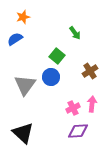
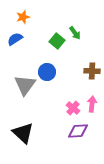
green square: moved 15 px up
brown cross: moved 2 px right; rotated 35 degrees clockwise
blue circle: moved 4 px left, 5 px up
pink cross: rotated 24 degrees counterclockwise
